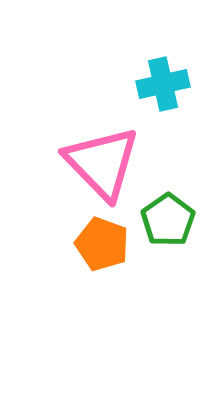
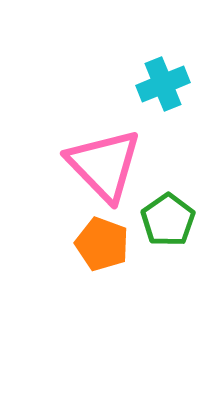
cyan cross: rotated 9 degrees counterclockwise
pink triangle: moved 2 px right, 2 px down
